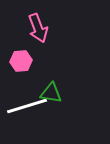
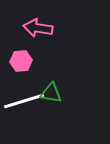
pink arrow: rotated 120 degrees clockwise
white line: moved 3 px left, 5 px up
